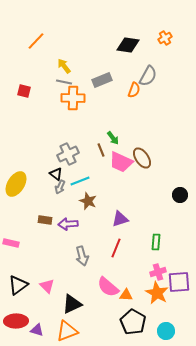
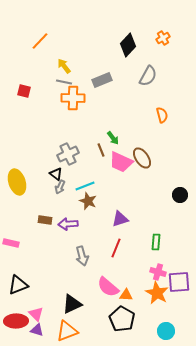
orange cross at (165, 38): moved 2 px left
orange line at (36, 41): moved 4 px right
black diamond at (128, 45): rotated 55 degrees counterclockwise
orange semicircle at (134, 90): moved 28 px right, 25 px down; rotated 35 degrees counterclockwise
cyan line at (80, 181): moved 5 px right, 5 px down
yellow ellipse at (16, 184): moved 1 px right, 2 px up; rotated 50 degrees counterclockwise
pink cross at (158, 272): rotated 35 degrees clockwise
black triangle at (18, 285): rotated 15 degrees clockwise
pink triangle at (47, 286): moved 11 px left, 28 px down
black pentagon at (133, 322): moved 11 px left, 3 px up
